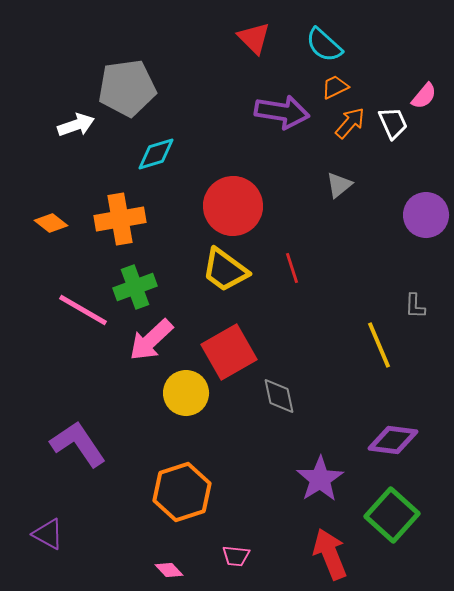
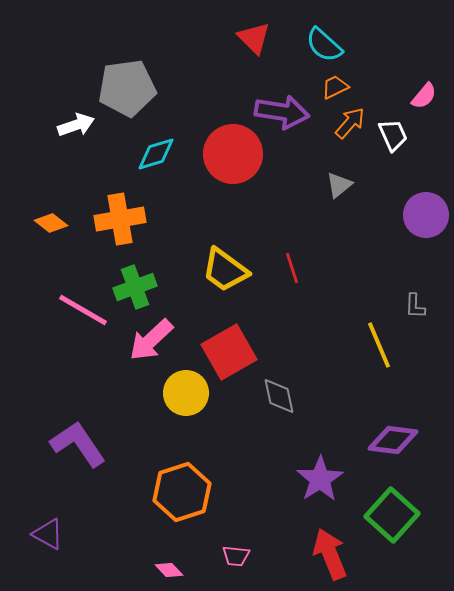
white trapezoid: moved 12 px down
red circle: moved 52 px up
